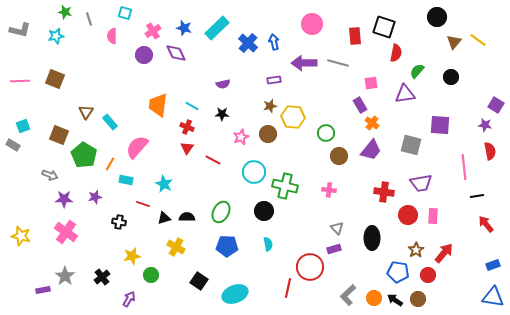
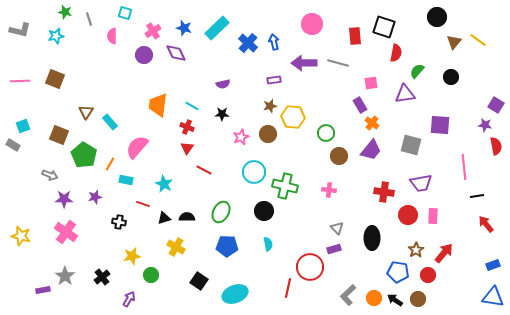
red semicircle at (490, 151): moved 6 px right, 5 px up
red line at (213, 160): moved 9 px left, 10 px down
